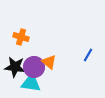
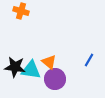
orange cross: moved 26 px up
blue line: moved 1 px right, 5 px down
purple circle: moved 21 px right, 12 px down
cyan triangle: moved 13 px up
